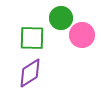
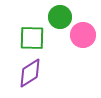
green circle: moved 1 px left, 1 px up
pink circle: moved 1 px right
